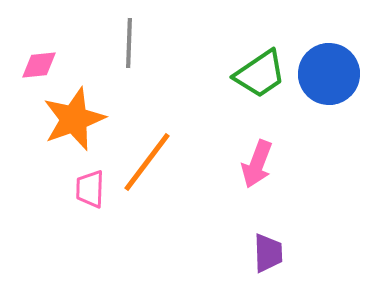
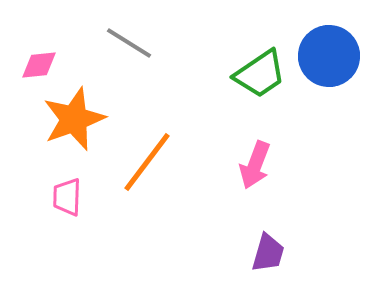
gray line: rotated 60 degrees counterclockwise
blue circle: moved 18 px up
pink arrow: moved 2 px left, 1 px down
pink trapezoid: moved 23 px left, 8 px down
purple trapezoid: rotated 18 degrees clockwise
